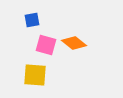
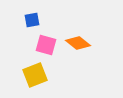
orange diamond: moved 4 px right
yellow square: rotated 25 degrees counterclockwise
